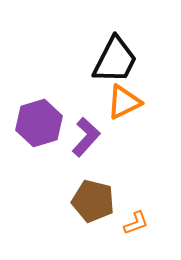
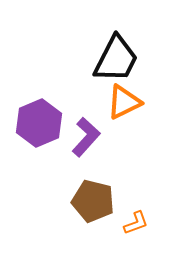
black trapezoid: moved 1 px right, 1 px up
purple hexagon: rotated 6 degrees counterclockwise
